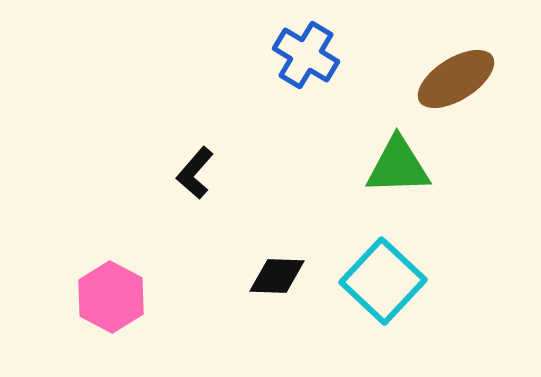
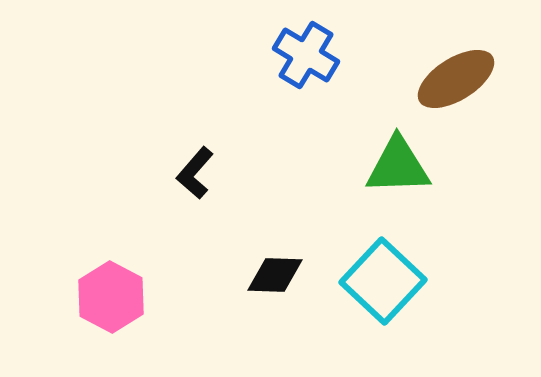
black diamond: moved 2 px left, 1 px up
